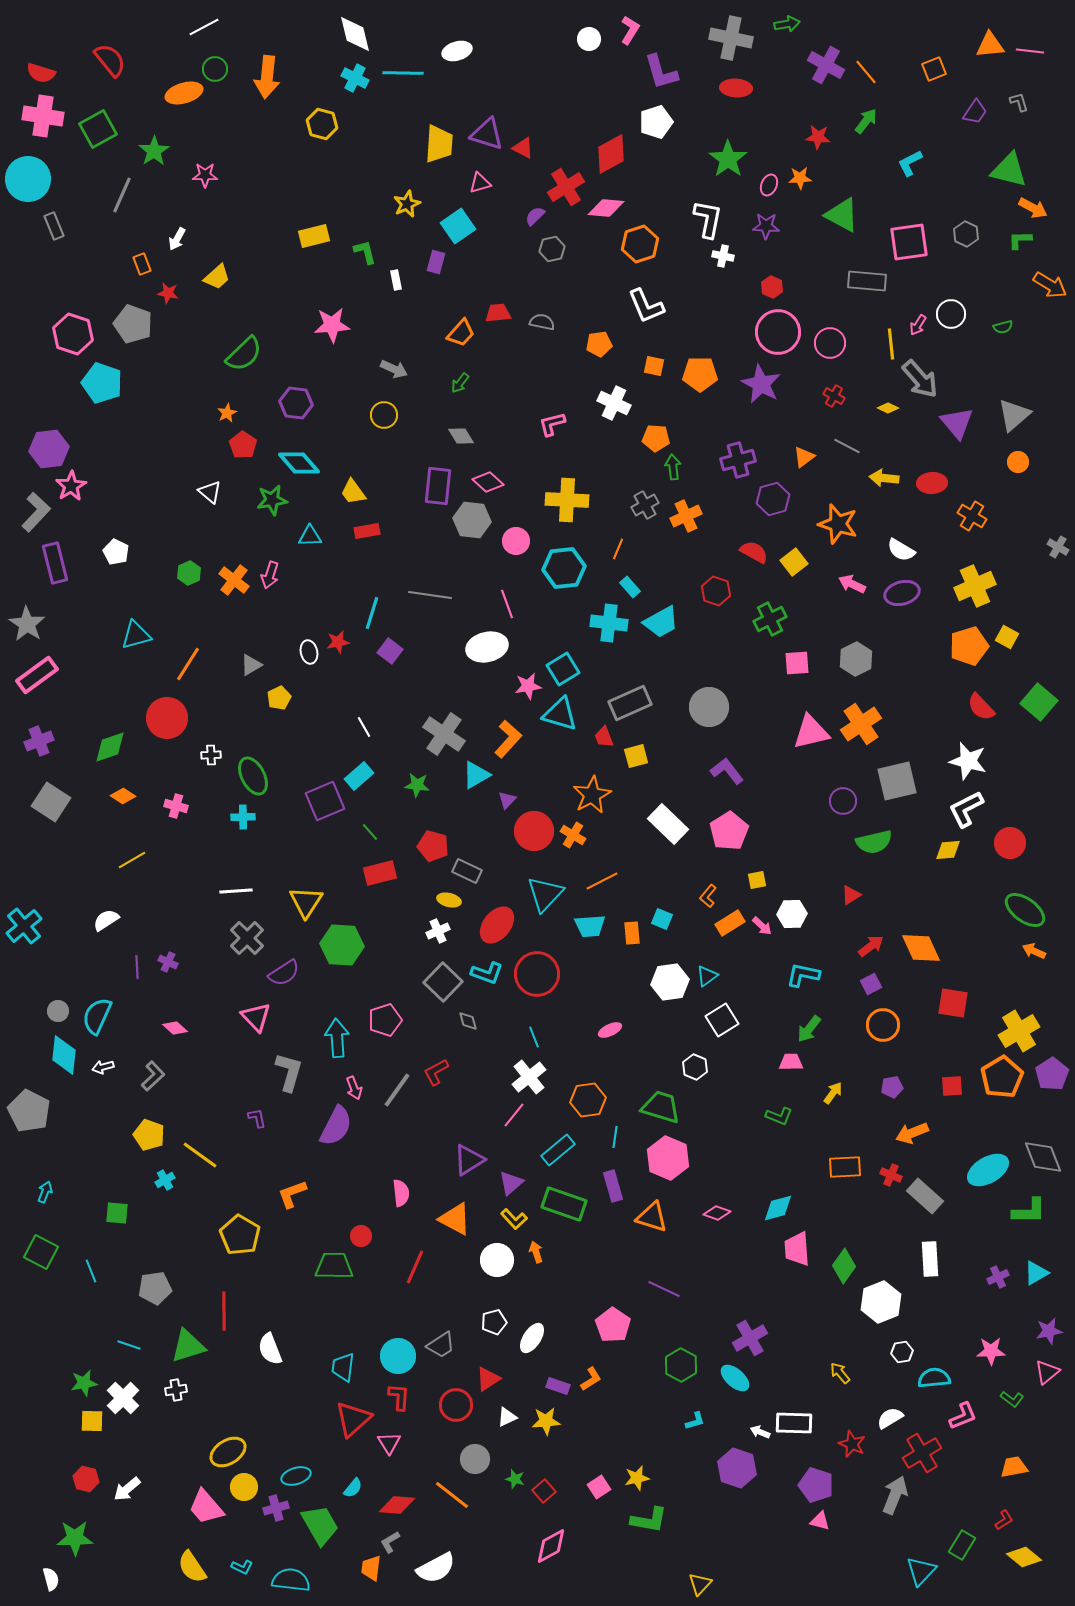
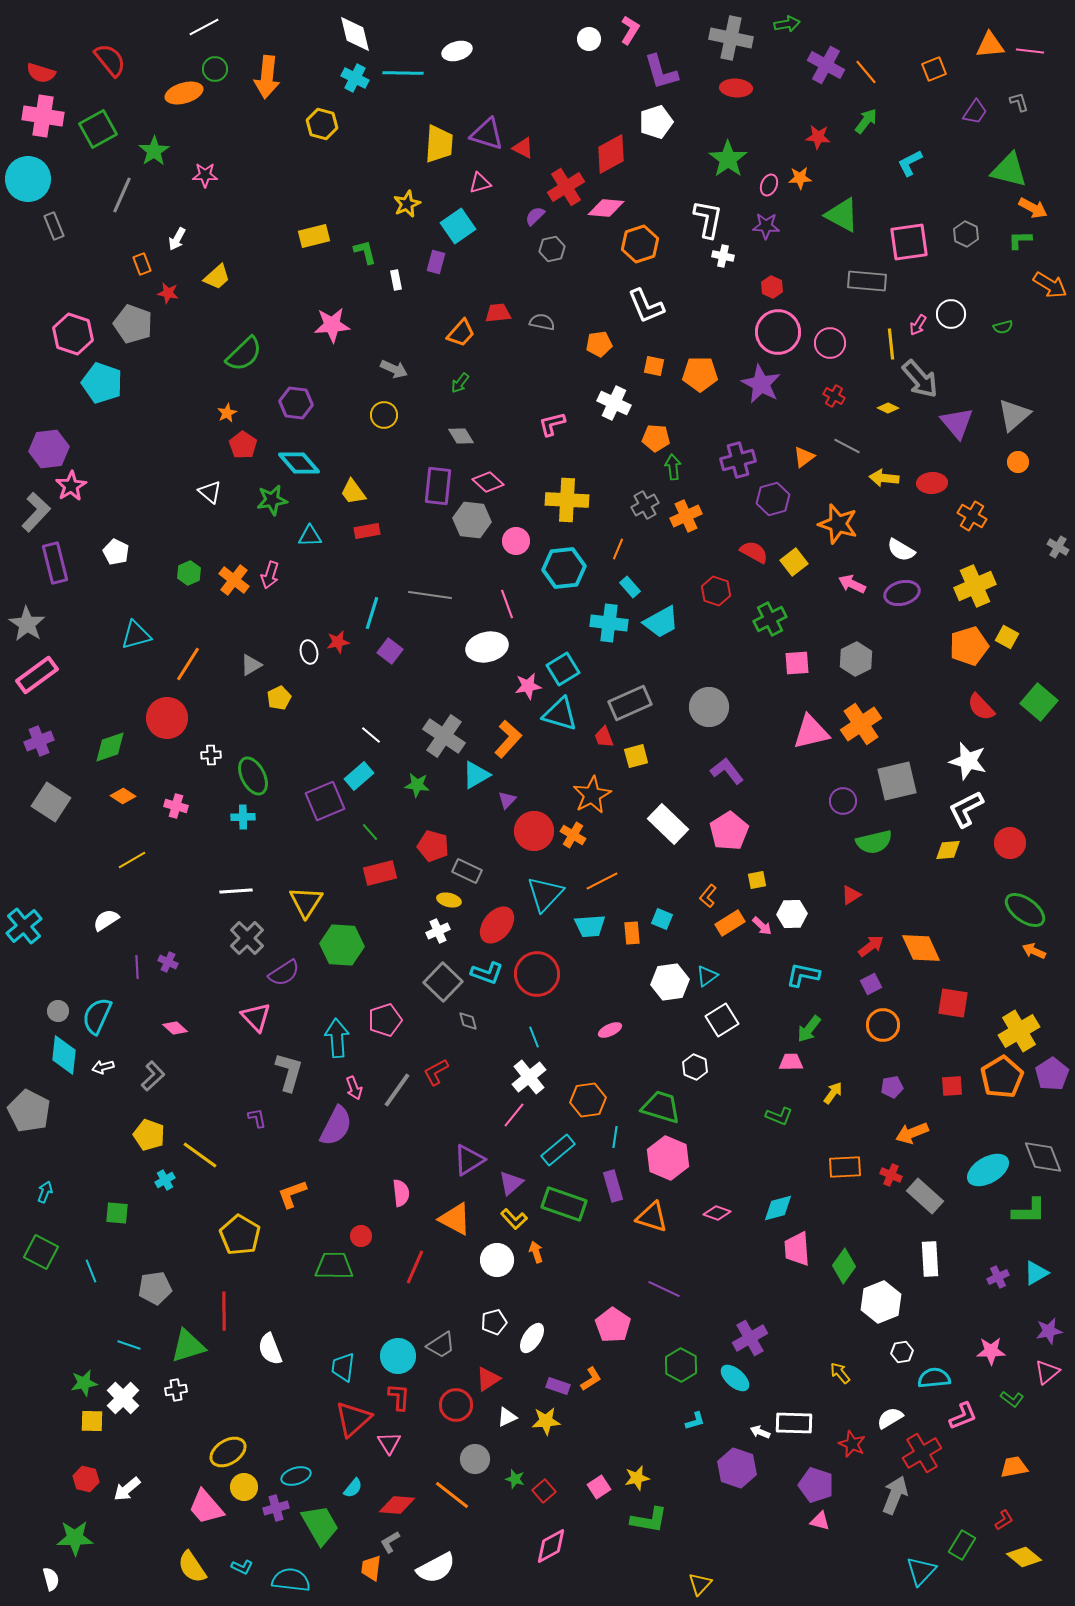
white line at (364, 727): moved 7 px right, 8 px down; rotated 20 degrees counterclockwise
gray cross at (444, 734): moved 2 px down
